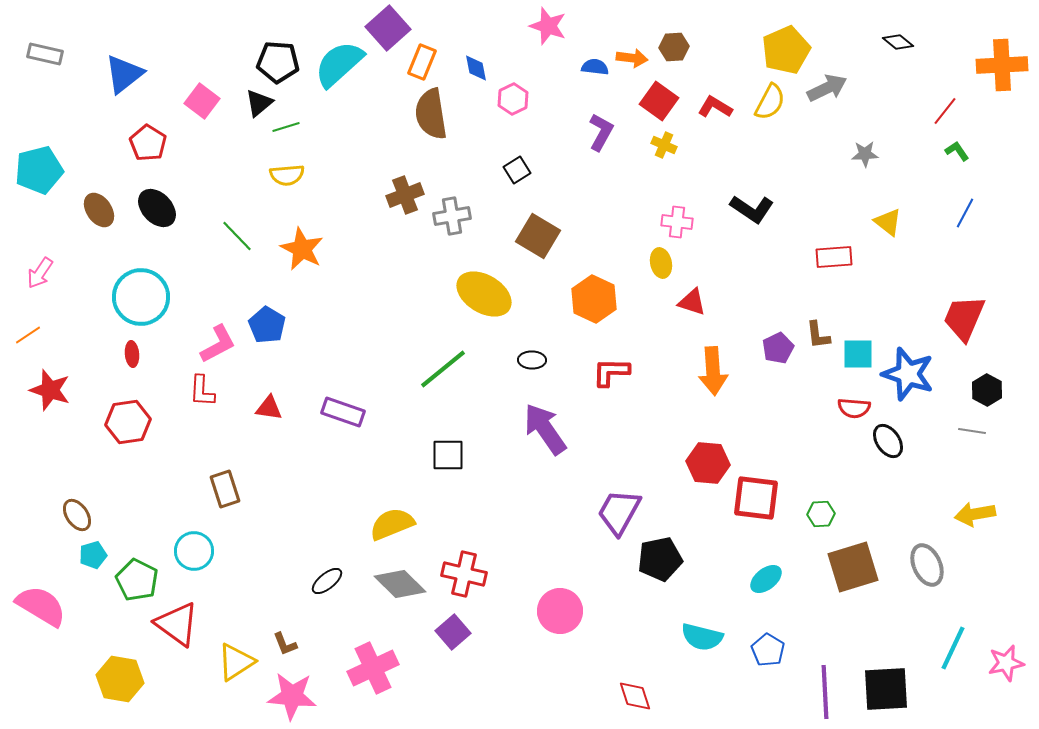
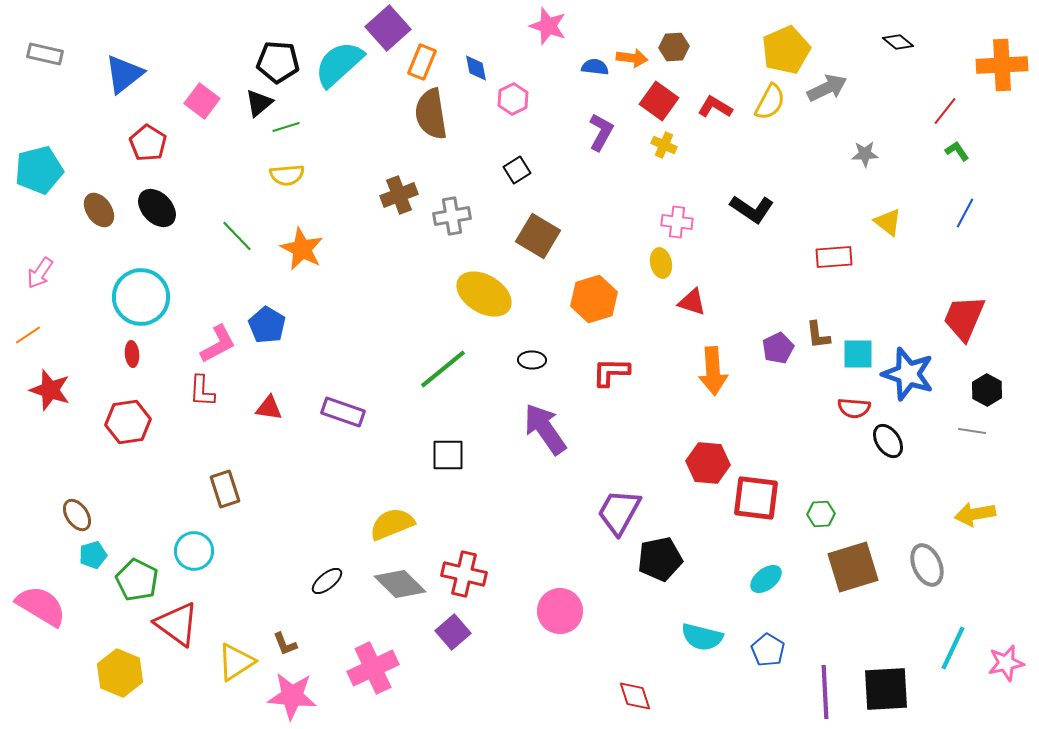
brown cross at (405, 195): moved 6 px left
orange hexagon at (594, 299): rotated 18 degrees clockwise
yellow hexagon at (120, 679): moved 6 px up; rotated 12 degrees clockwise
